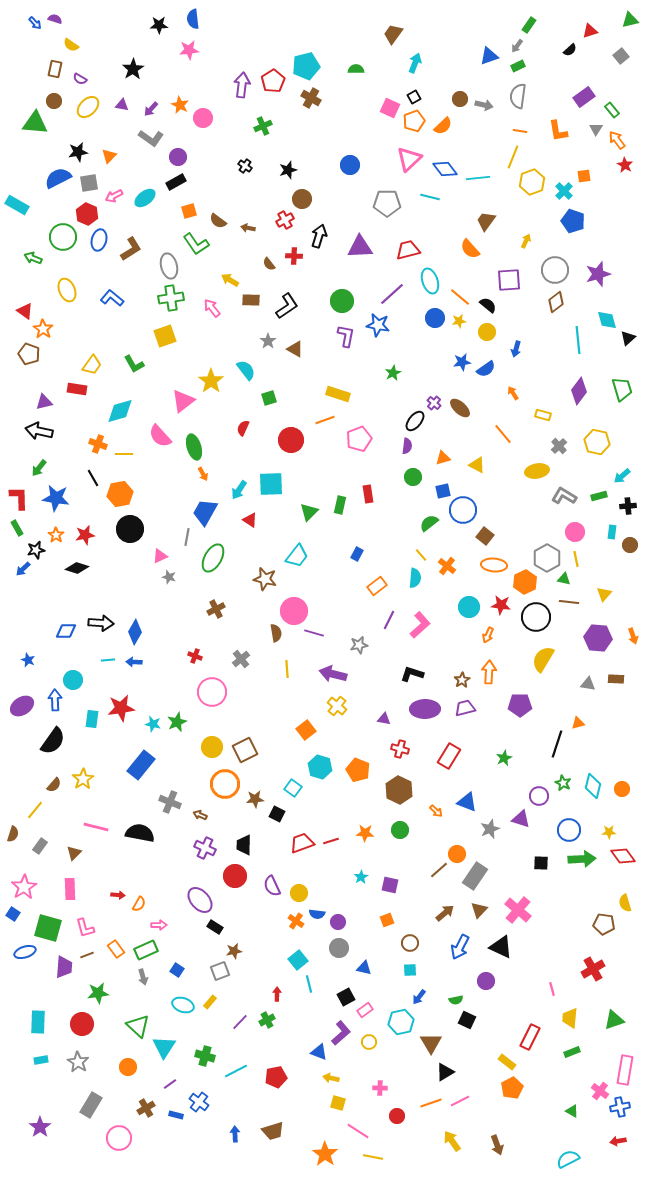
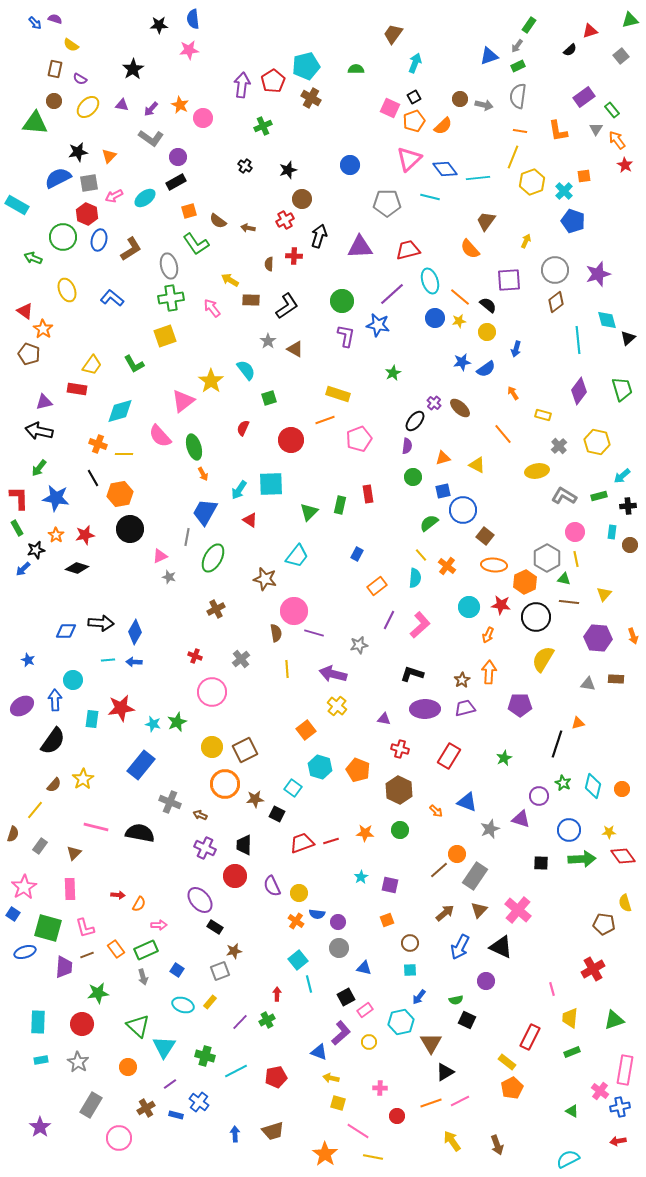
brown semicircle at (269, 264): rotated 40 degrees clockwise
